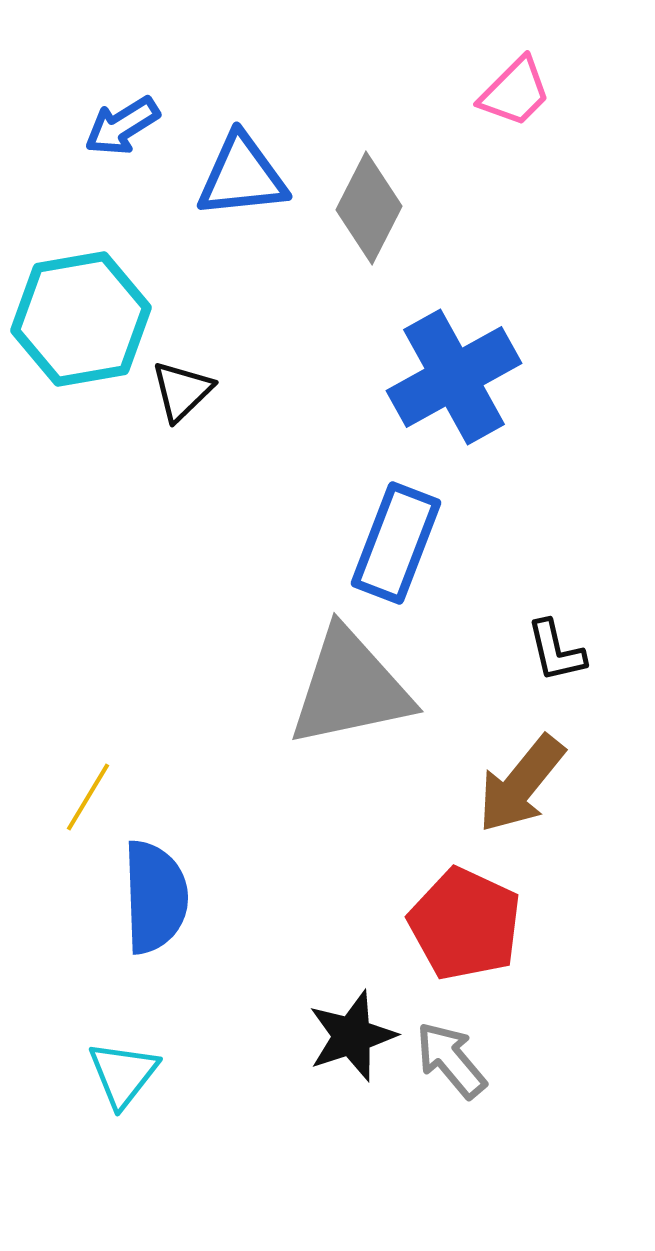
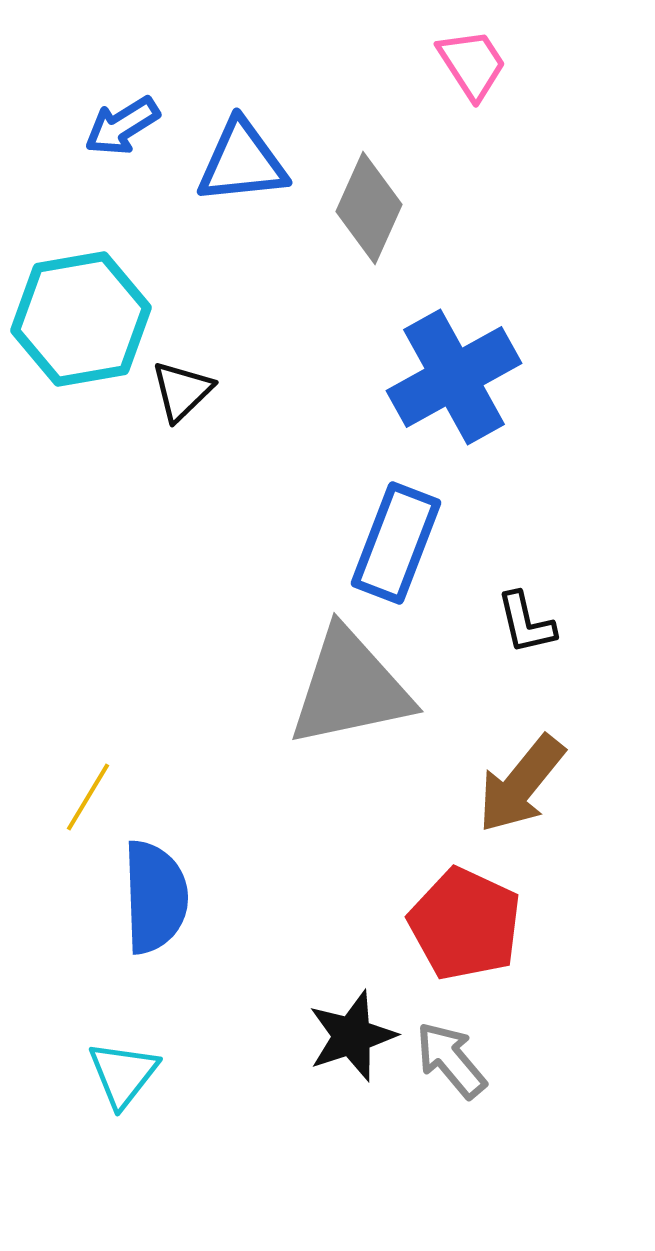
pink trapezoid: moved 43 px left, 28 px up; rotated 78 degrees counterclockwise
blue triangle: moved 14 px up
gray diamond: rotated 3 degrees counterclockwise
black L-shape: moved 30 px left, 28 px up
